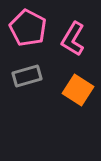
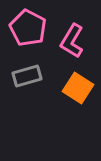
pink L-shape: moved 1 px left, 2 px down
orange square: moved 2 px up
